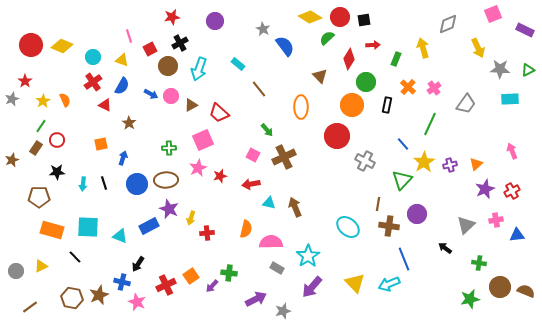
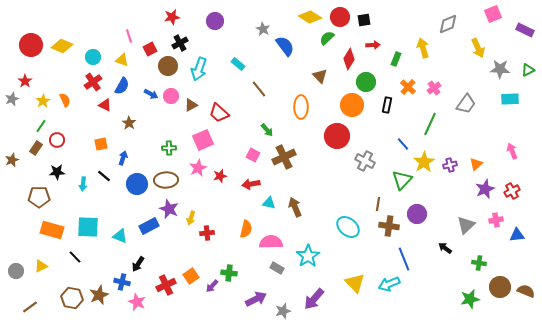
black line at (104, 183): moved 7 px up; rotated 32 degrees counterclockwise
purple arrow at (312, 287): moved 2 px right, 12 px down
